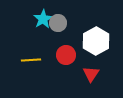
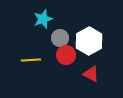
cyan star: rotated 12 degrees clockwise
gray circle: moved 2 px right, 15 px down
white hexagon: moved 7 px left
red triangle: rotated 36 degrees counterclockwise
